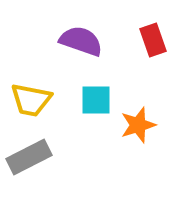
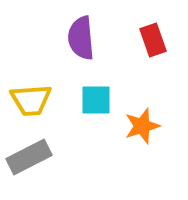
purple semicircle: moved 3 px up; rotated 114 degrees counterclockwise
yellow trapezoid: rotated 15 degrees counterclockwise
orange star: moved 4 px right, 1 px down
